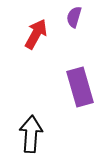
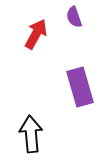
purple semicircle: rotated 35 degrees counterclockwise
black arrow: rotated 9 degrees counterclockwise
